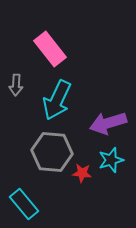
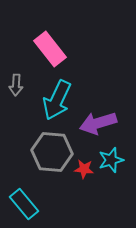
purple arrow: moved 10 px left
red star: moved 2 px right, 4 px up
